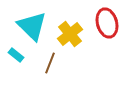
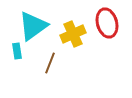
cyan triangle: moved 1 px right; rotated 40 degrees clockwise
yellow cross: moved 3 px right; rotated 15 degrees clockwise
cyan rectangle: moved 1 px right, 4 px up; rotated 42 degrees clockwise
